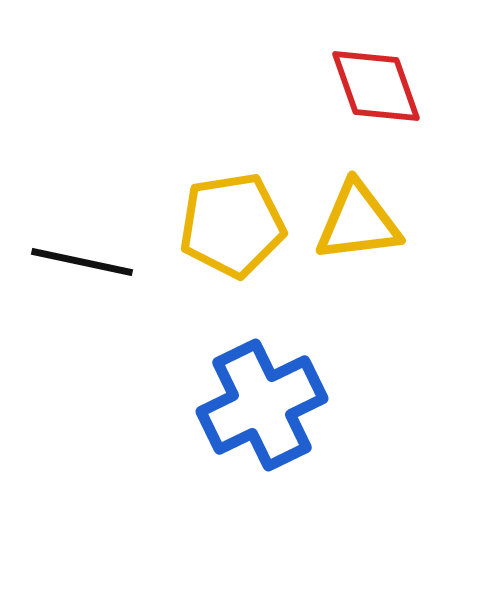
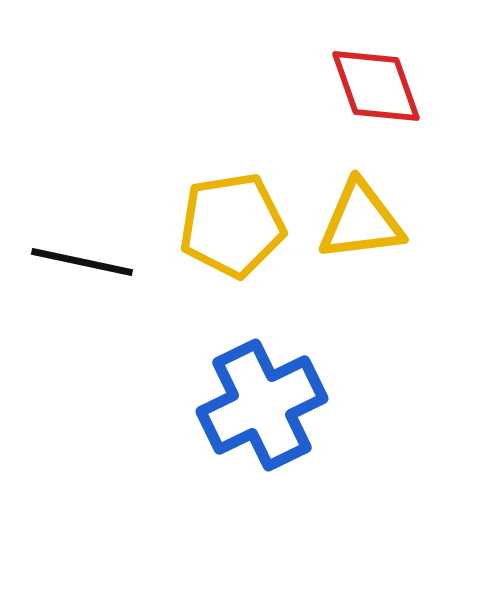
yellow triangle: moved 3 px right, 1 px up
